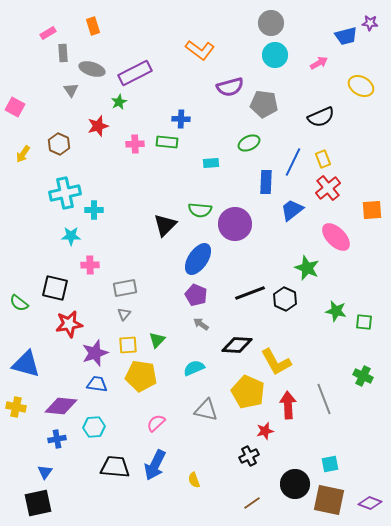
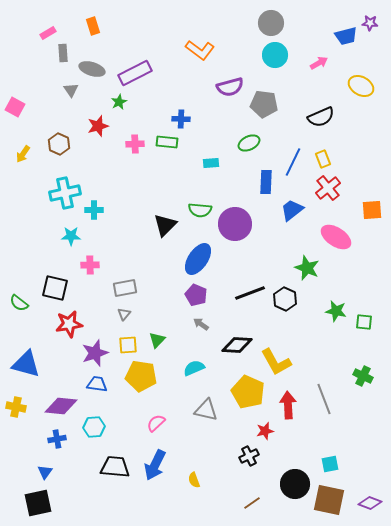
pink ellipse at (336, 237): rotated 12 degrees counterclockwise
